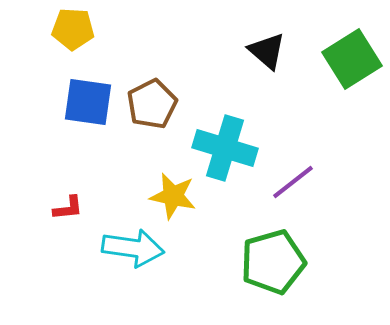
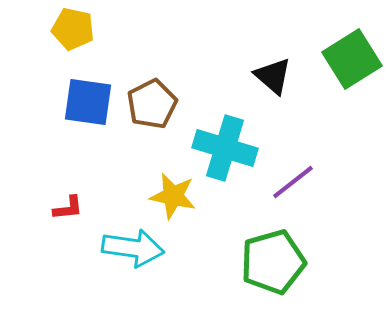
yellow pentagon: rotated 9 degrees clockwise
black triangle: moved 6 px right, 25 px down
